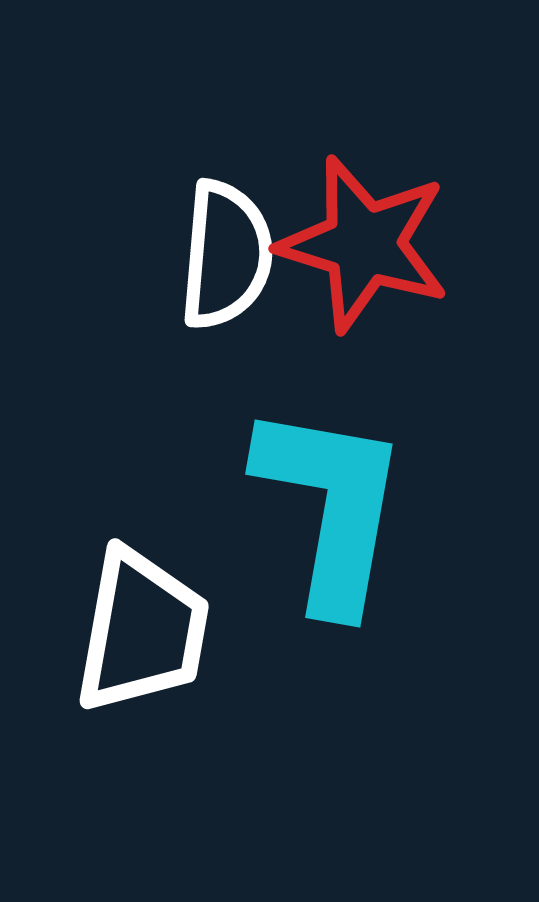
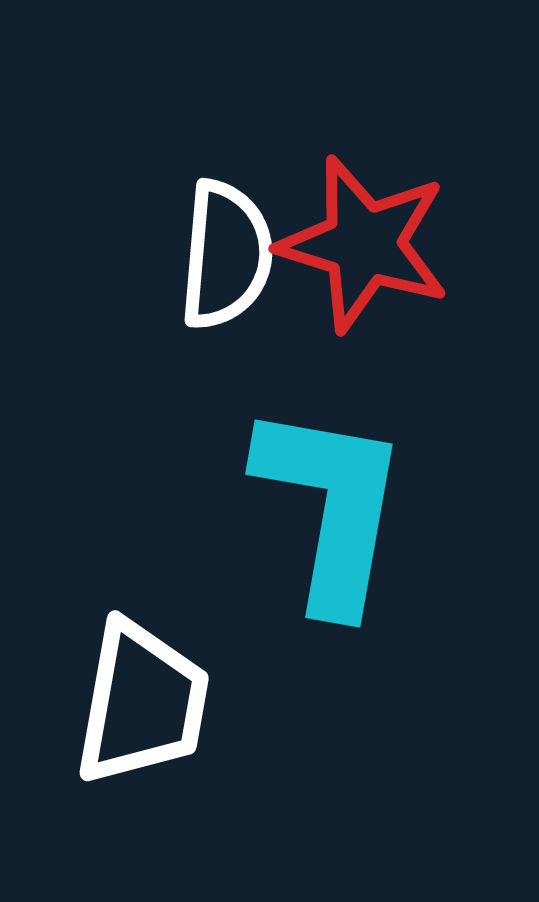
white trapezoid: moved 72 px down
